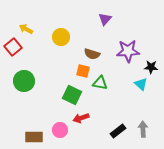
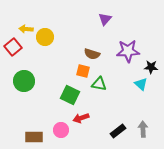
yellow arrow: rotated 24 degrees counterclockwise
yellow circle: moved 16 px left
green triangle: moved 1 px left, 1 px down
green square: moved 2 px left
pink circle: moved 1 px right
